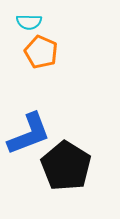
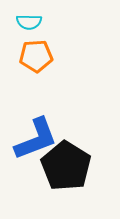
orange pentagon: moved 5 px left, 4 px down; rotated 28 degrees counterclockwise
blue L-shape: moved 7 px right, 5 px down
